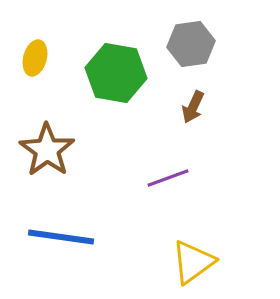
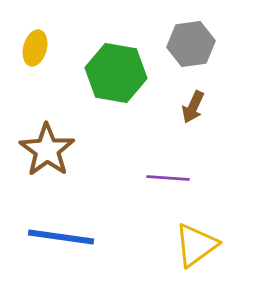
yellow ellipse: moved 10 px up
purple line: rotated 24 degrees clockwise
yellow triangle: moved 3 px right, 17 px up
